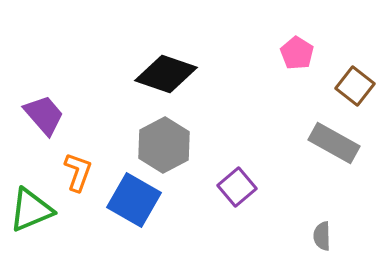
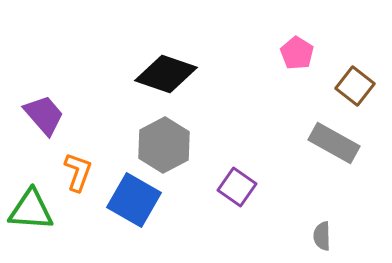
purple square: rotated 15 degrees counterclockwise
green triangle: rotated 27 degrees clockwise
